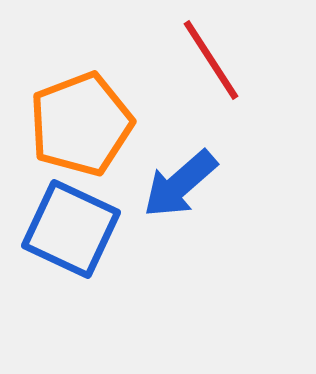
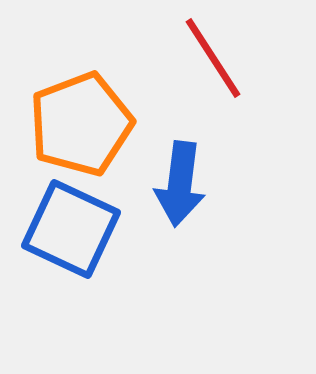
red line: moved 2 px right, 2 px up
blue arrow: rotated 42 degrees counterclockwise
